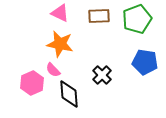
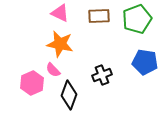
black cross: rotated 24 degrees clockwise
black diamond: moved 1 px down; rotated 24 degrees clockwise
